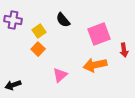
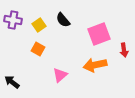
yellow square: moved 6 px up
orange square: rotated 16 degrees counterclockwise
black arrow: moved 1 px left, 3 px up; rotated 56 degrees clockwise
